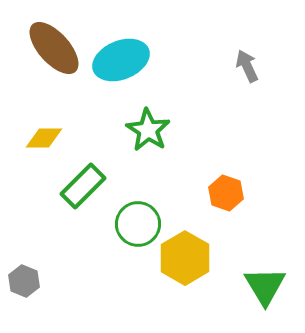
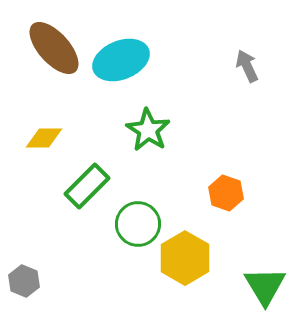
green rectangle: moved 4 px right
